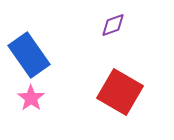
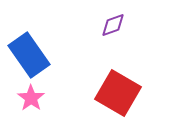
red square: moved 2 px left, 1 px down
